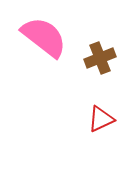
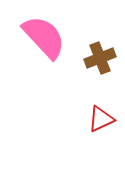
pink semicircle: rotated 9 degrees clockwise
